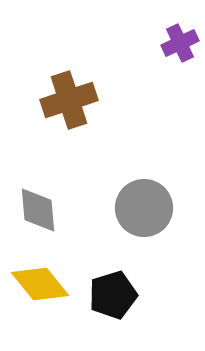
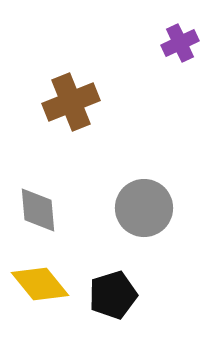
brown cross: moved 2 px right, 2 px down; rotated 4 degrees counterclockwise
